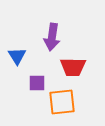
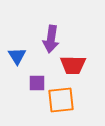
purple arrow: moved 1 px left, 2 px down
red trapezoid: moved 2 px up
orange square: moved 1 px left, 2 px up
